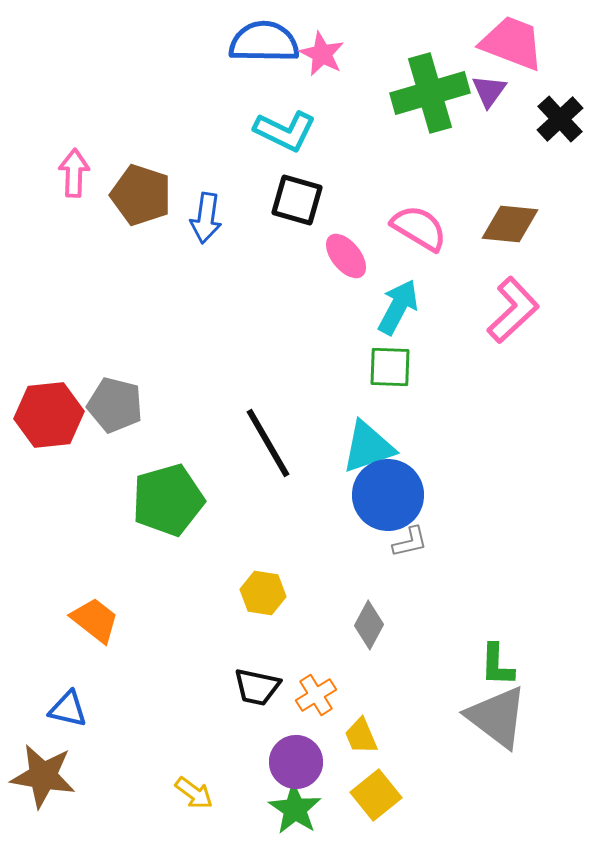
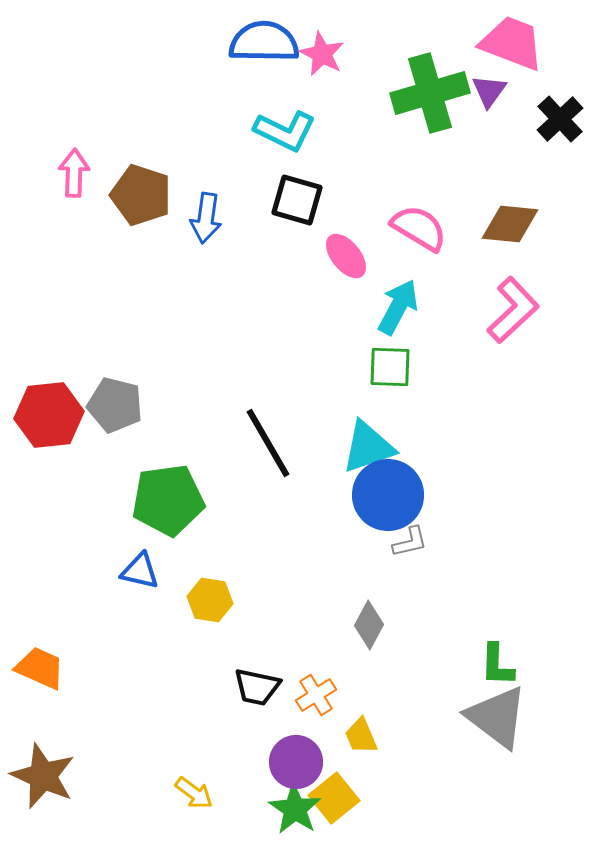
green pentagon: rotated 8 degrees clockwise
yellow hexagon: moved 53 px left, 7 px down
orange trapezoid: moved 55 px left, 48 px down; rotated 14 degrees counterclockwise
blue triangle: moved 72 px right, 138 px up
brown star: rotated 14 degrees clockwise
yellow square: moved 42 px left, 3 px down
